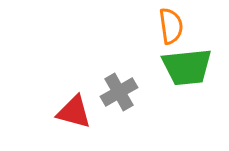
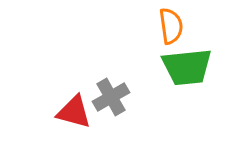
gray cross: moved 8 px left, 5 px down
